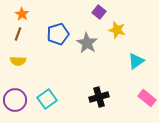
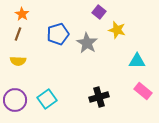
cyan triangle: moved 1 px right; rotated 36 degrees clockwise
pink rectangle: moved 4 px left, 7 px up
